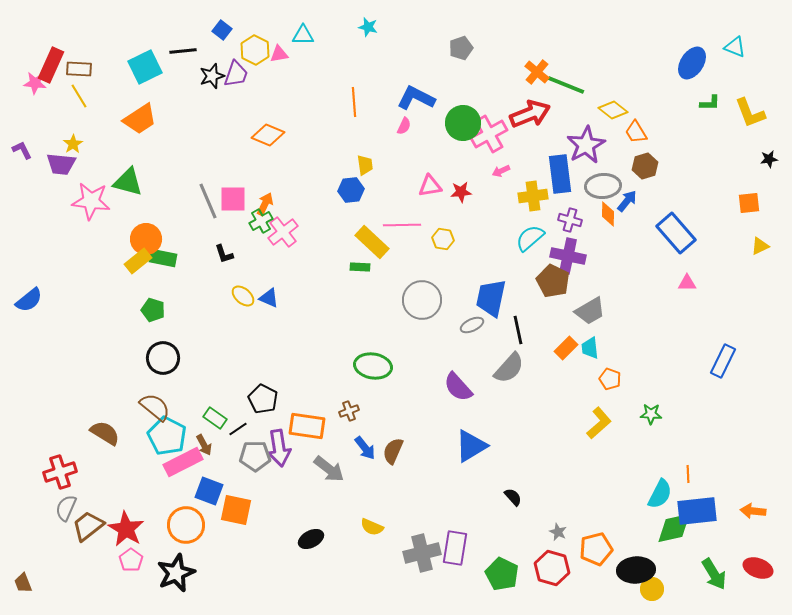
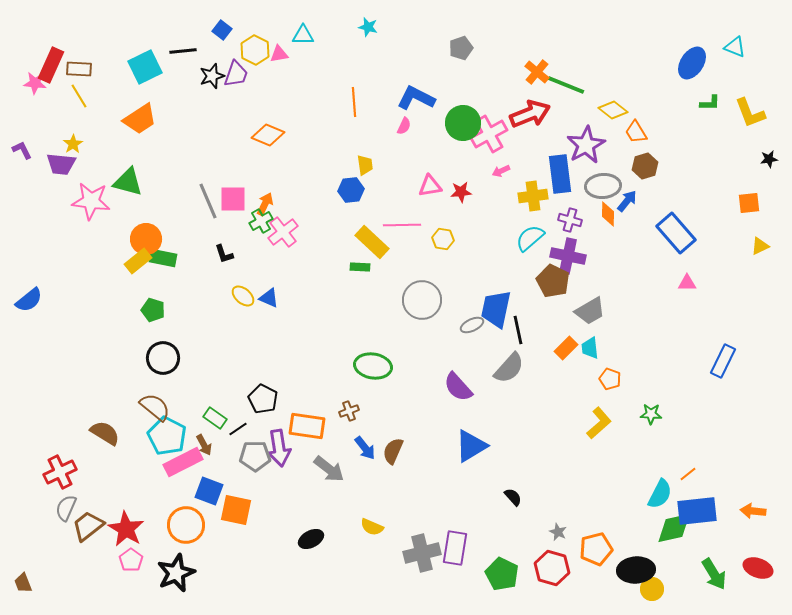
blue trapezoid at (491, 298): moved 5 px right, 11 px down
red cross at (60, 472): rotated 8 degrees counterclockwise
orange line at (688, 474): rotated 54 degrees clockwise
